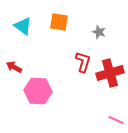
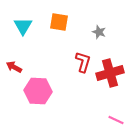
cyan triangle: rotated 24 degrees clockwise
